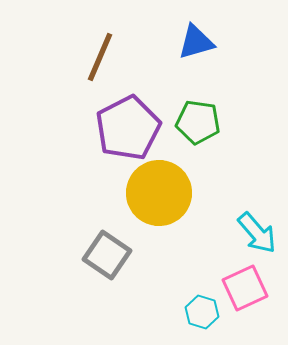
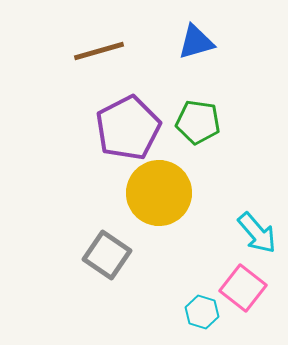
brown line: moved 1 px left, 6 px up; rotated 51 degrees clockwise
pink square: moved 2 px left; rotated 27 degrees counterclockwise
